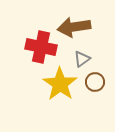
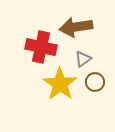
brown arrow: moved 2 px right
gray triangle: moved 1 px right
